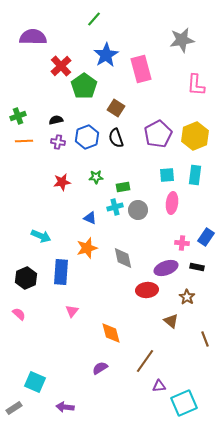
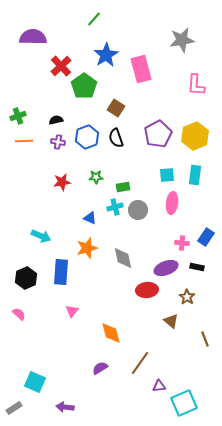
brown line at (145, 361): moved 5 px left, 2 px down
